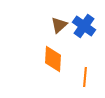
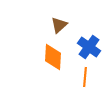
blue cross: moved 5 px right, 21 px down
orange diamond: moved 2 px up
